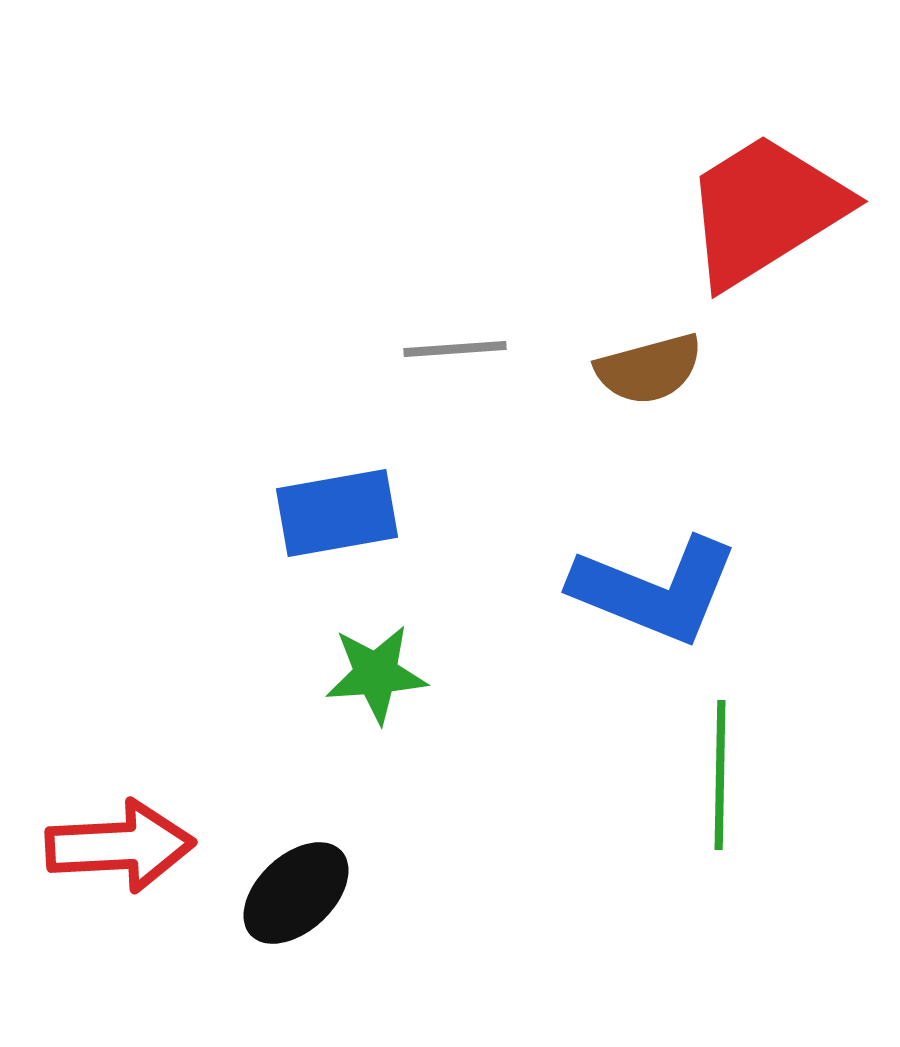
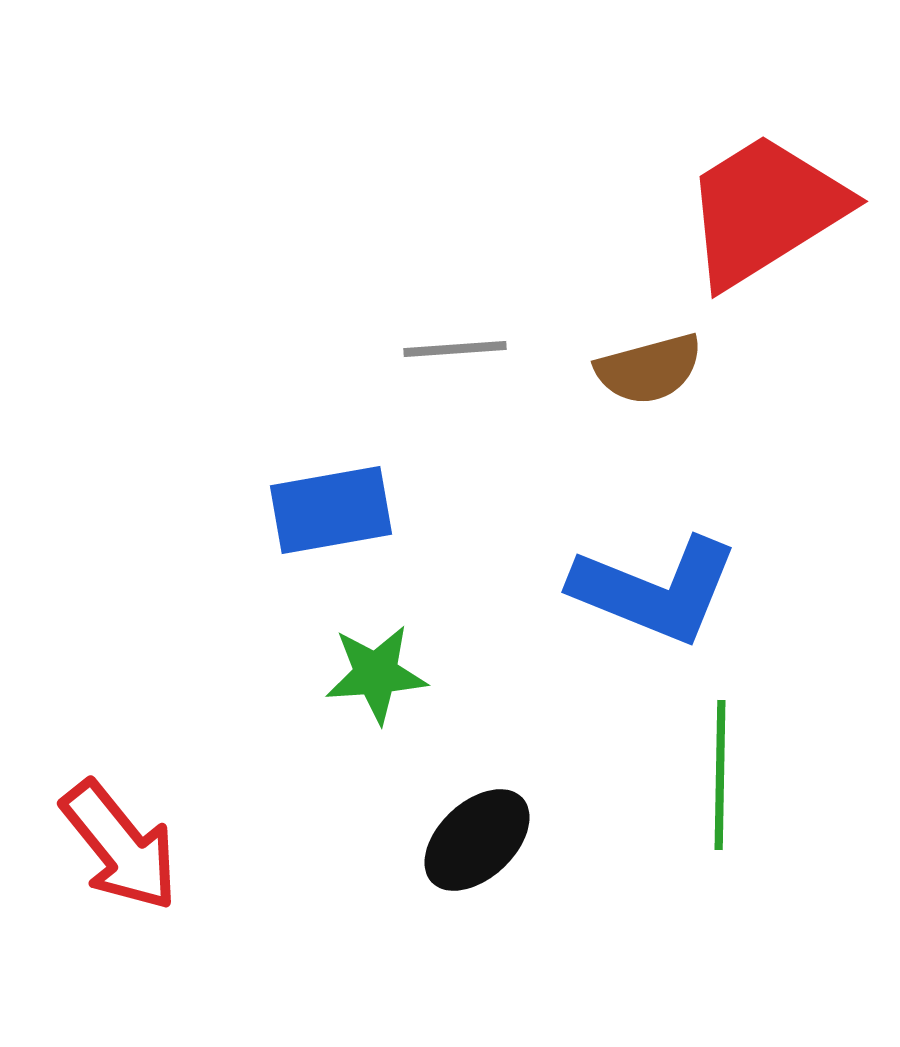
blue rectangle: moved 6 px left, 3 px up
red arrow: rotated 54 degrees clockwise
black ellipse: moved 181 px right, 53 px up
